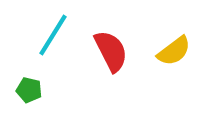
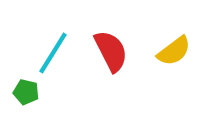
cyan line: moved 18 px down
green pentagon: moved 3 px left, 2 px down
